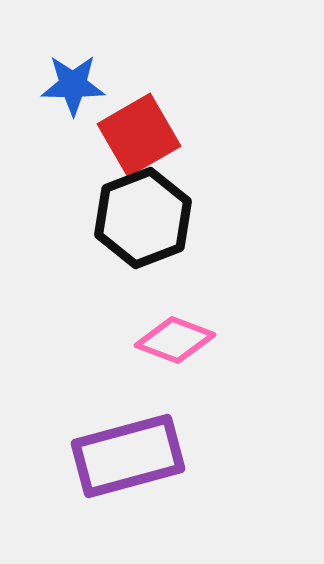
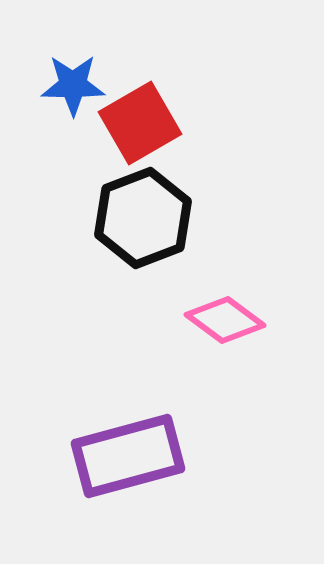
red square: moved 1 px right, 12 px up
pink diamond: moved 50 px right, 20 px up; rotated 16 degrees clockwise
